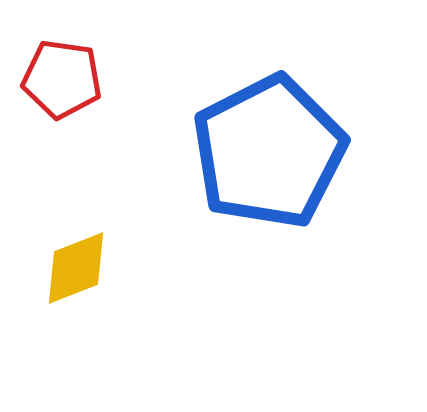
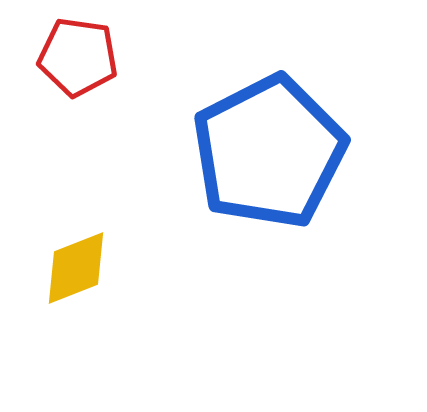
red pentagon: moved 16 px right, 22 px up
